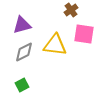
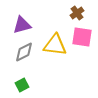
brown cross: moved 6 px right, 3 px down
pink square: moved 2 px left, 3 px down
